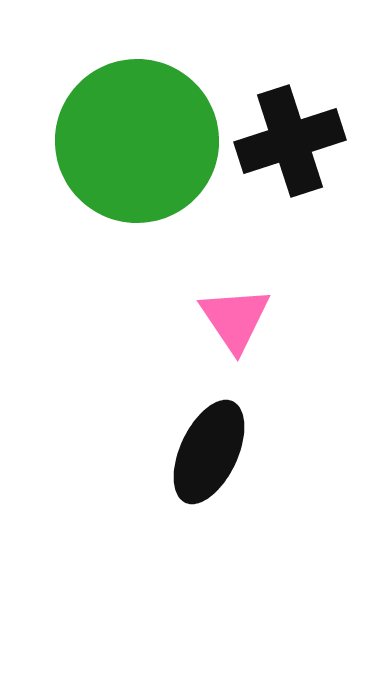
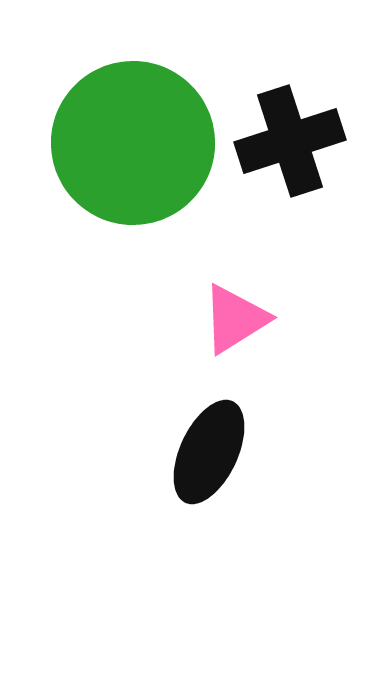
green circle: moved 4 px left, 2 px down
pink triangle: rotated 32 degrees clockwise
